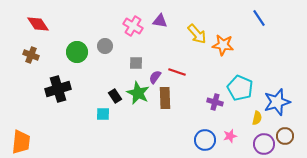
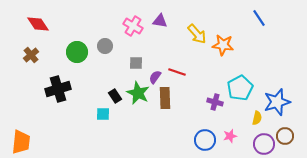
brown cross: rotated 28 degrees clockwise
cyan pentagon: rotated 20 degrees clockwise
